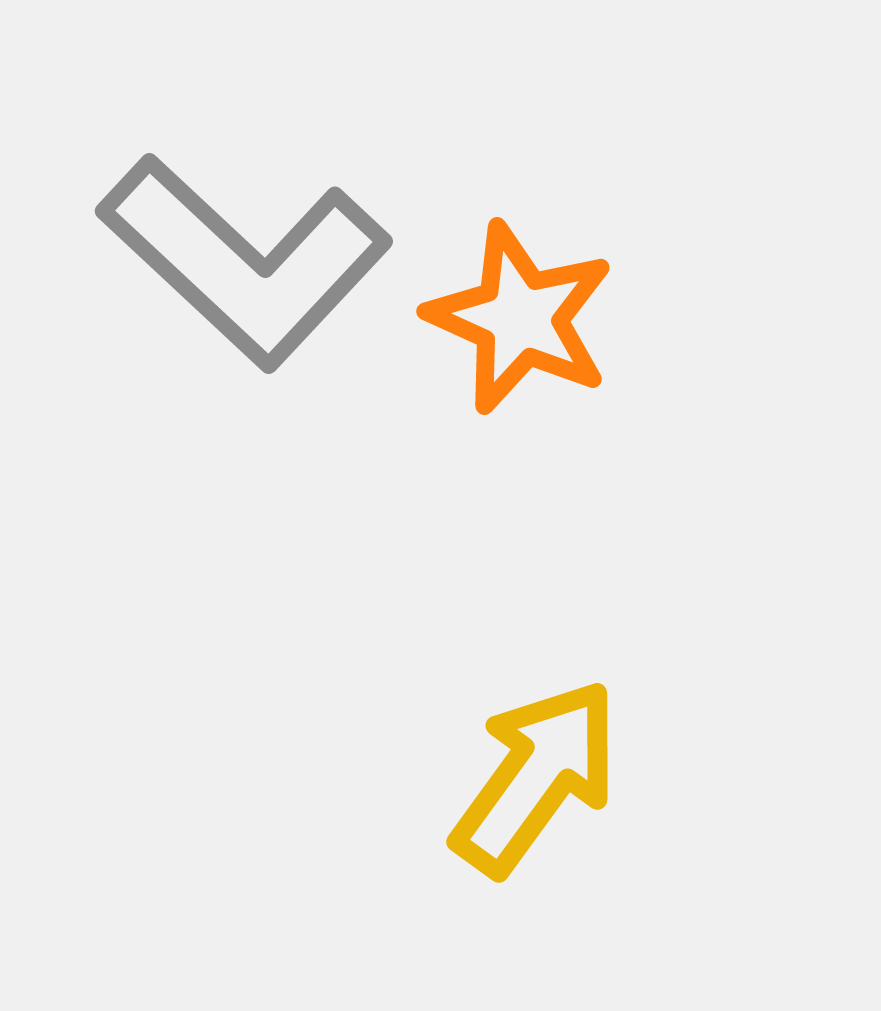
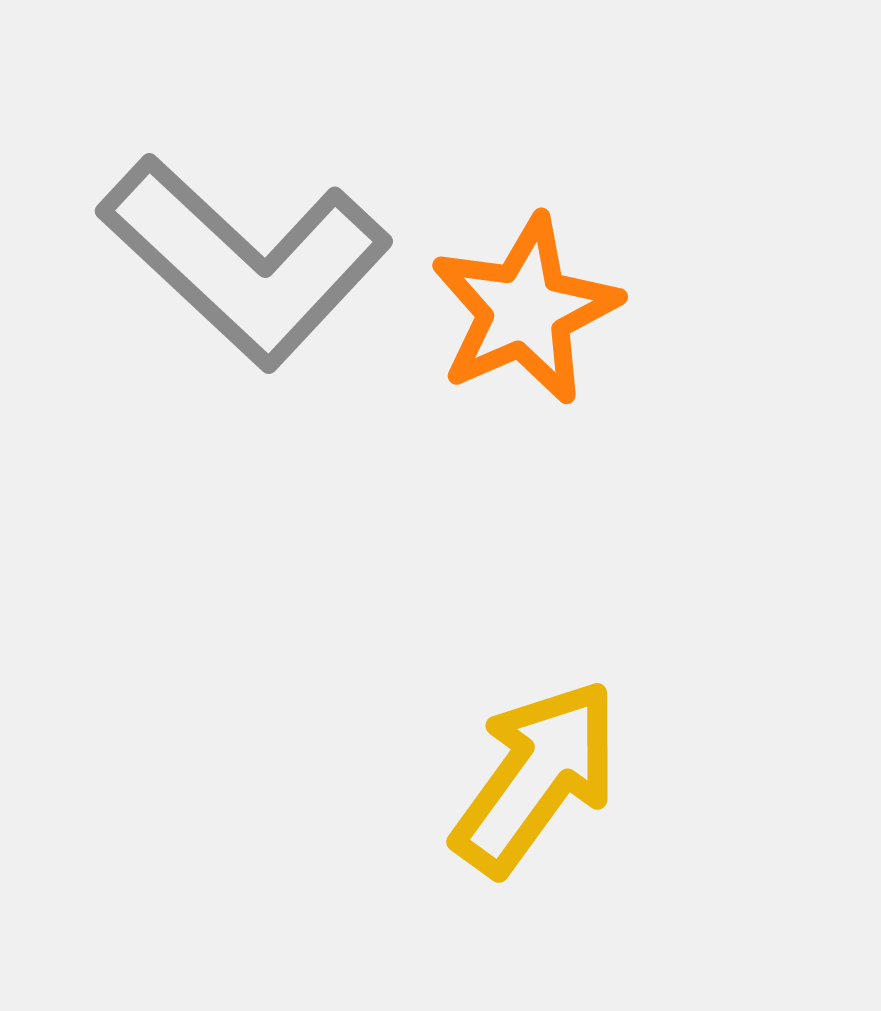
orange star: moved 5 px right, 8 px up; rotated 24 degrees clockwise
